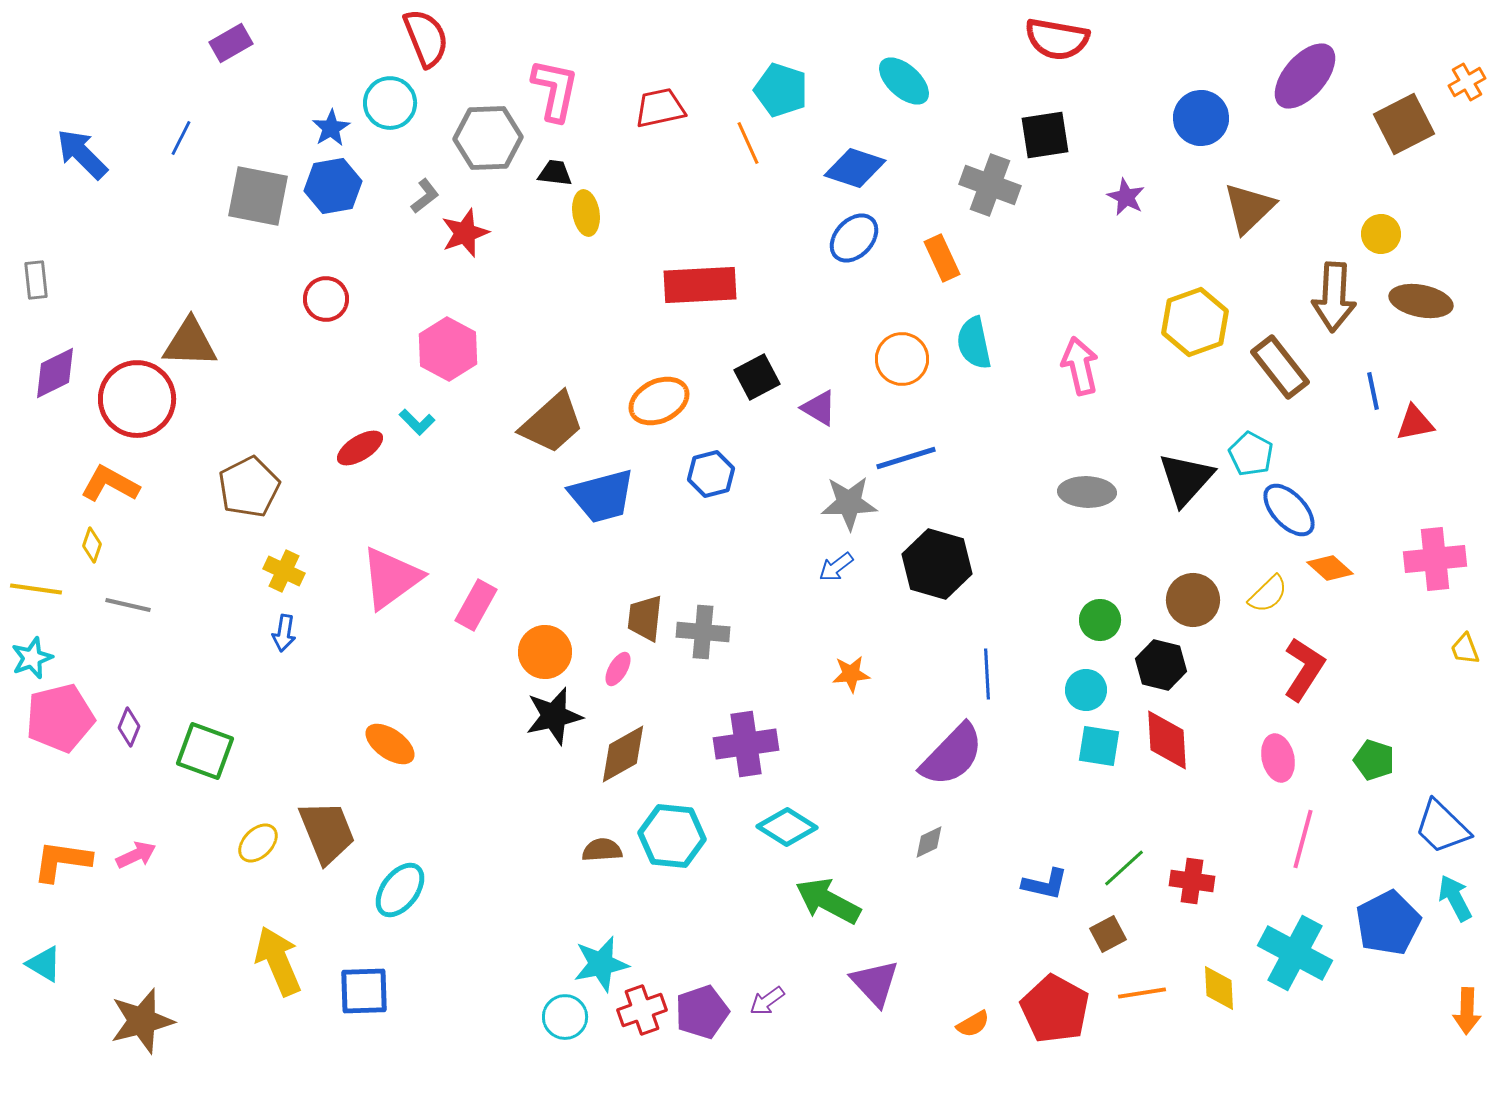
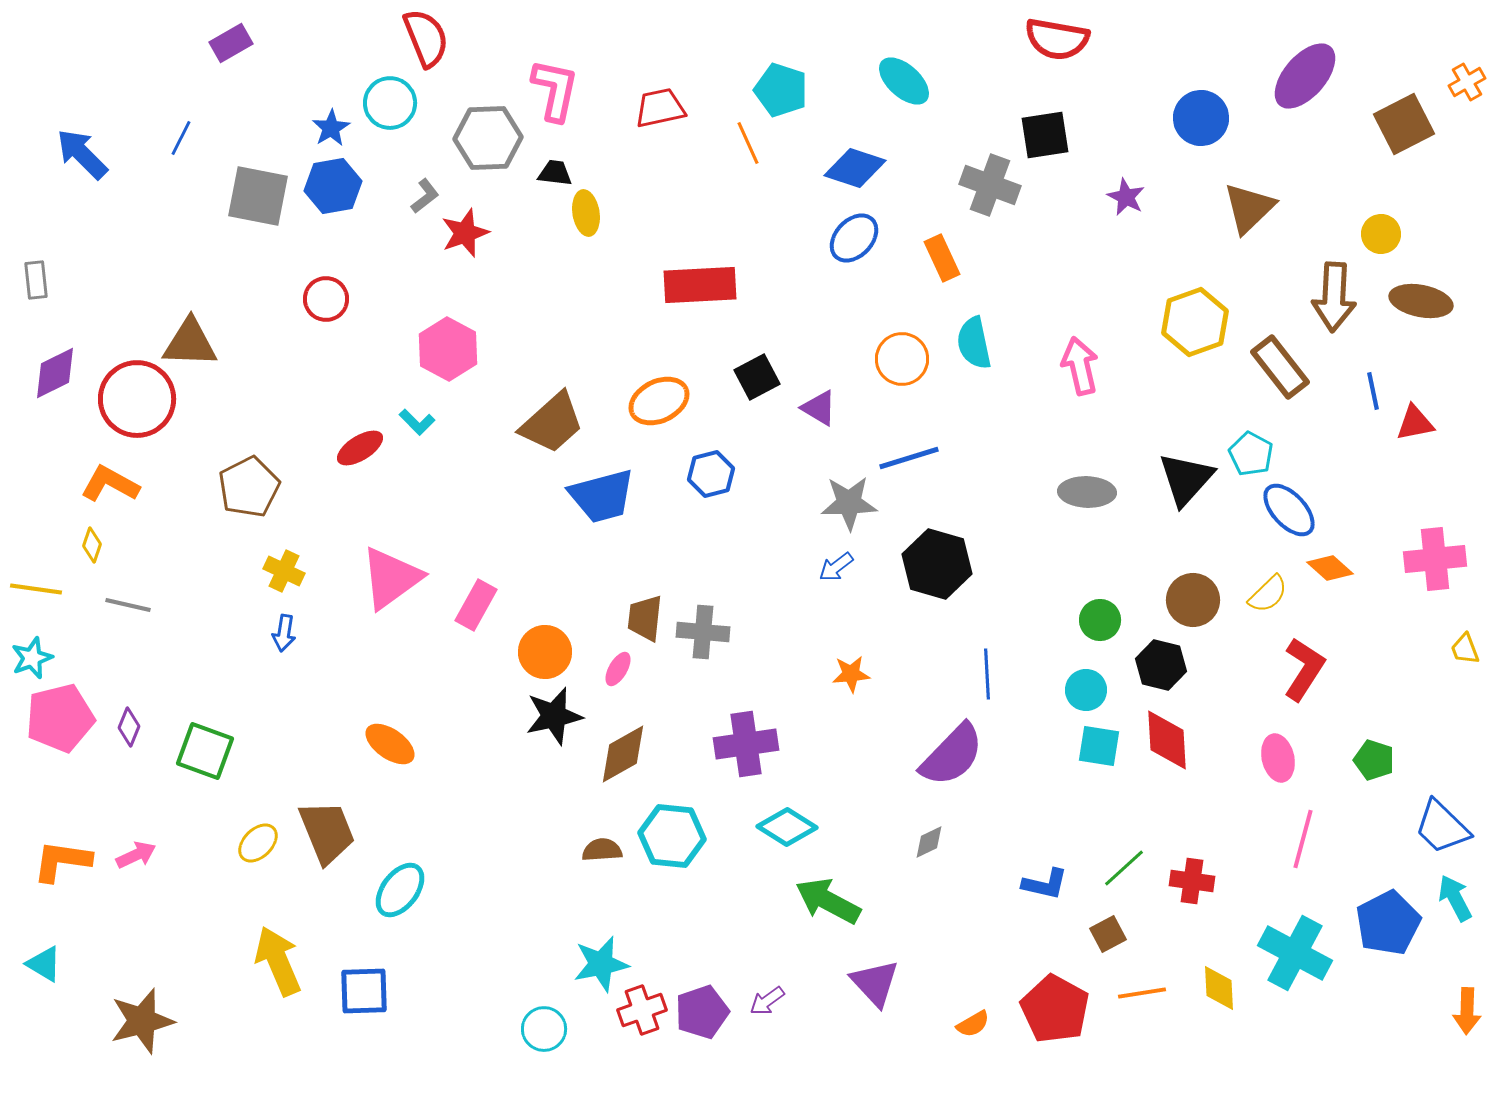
blue line at (906, 458): moved 3 px right
cyan circle at (565, 1017): moved 21 px left, 12 px down
